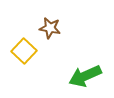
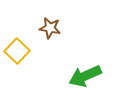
yellow square: moved 7 px left
